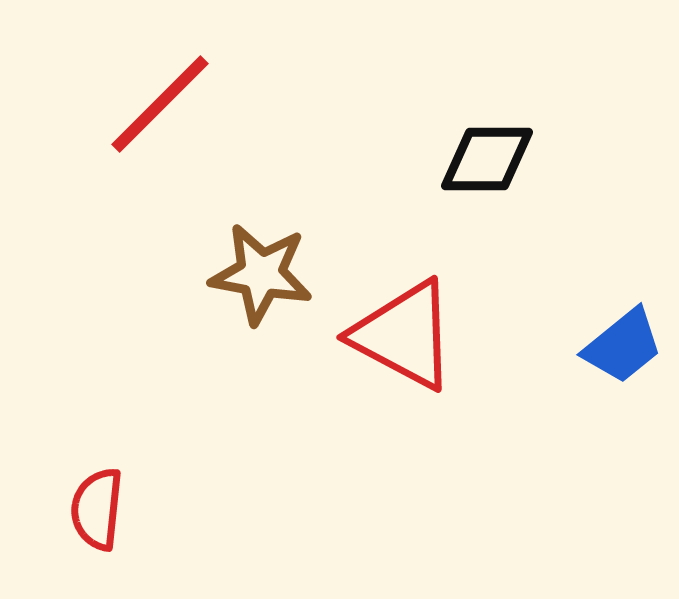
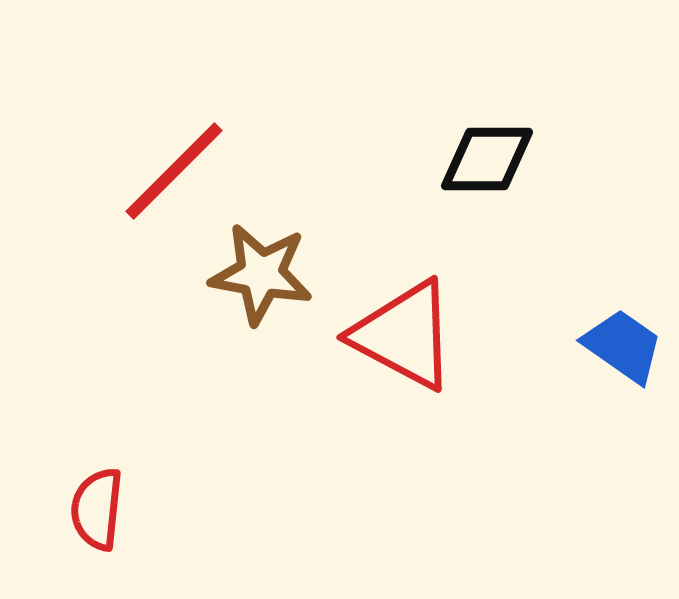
red line: moved 14 px right, 67 px down
blue trapezoid: rotated 106 degrees counterclockwise
